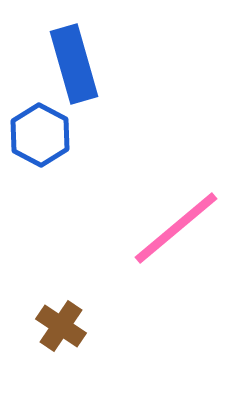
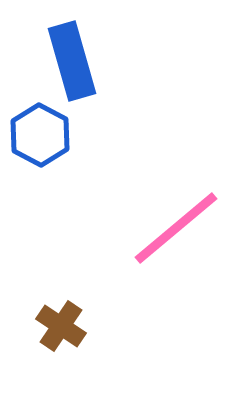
blue rectangle: moved 2 px left, 3 px up
